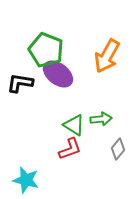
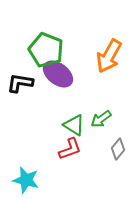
orange arrow: moved 2 px right
green arrow: rotated 150 degrees clockwise
